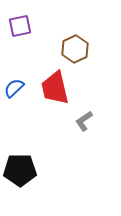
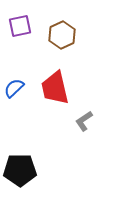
brown hexagon: moved 13 px left, 14 px up
